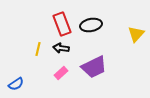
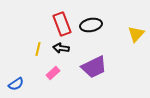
pink rectangle: moved 8 px left
